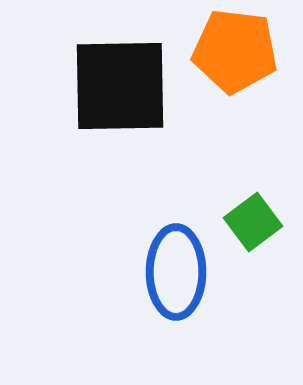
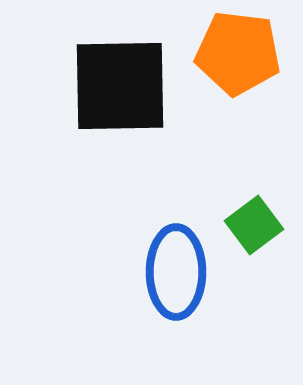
orange pentagon: moved 3 px right, 2 px down
green square: moved 1 px right, 3 px down
